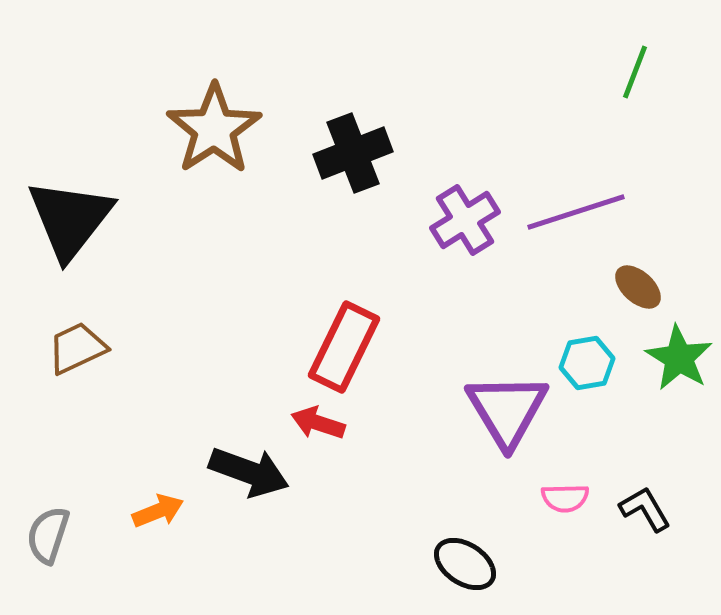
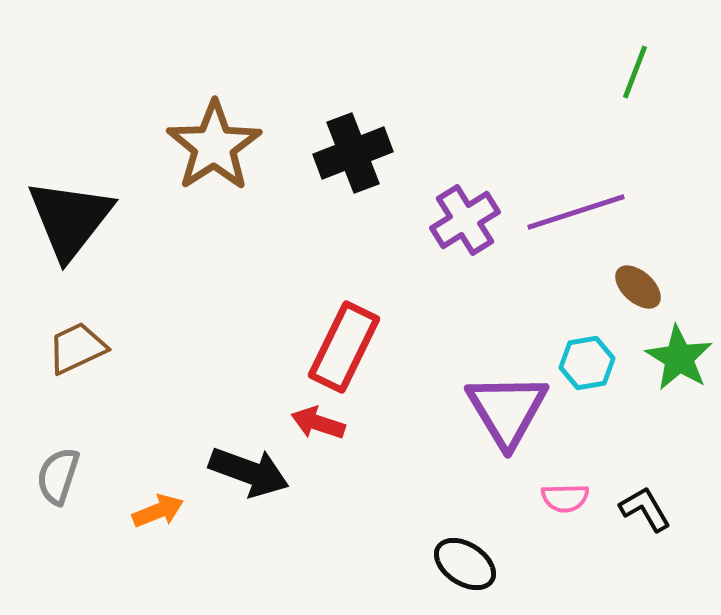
brown star: moved 17 px down
gray semicircle: moved 10 px right, 59 px up
